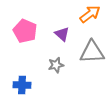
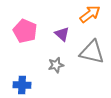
gray triangle: rotated 16 degrees clockwise
